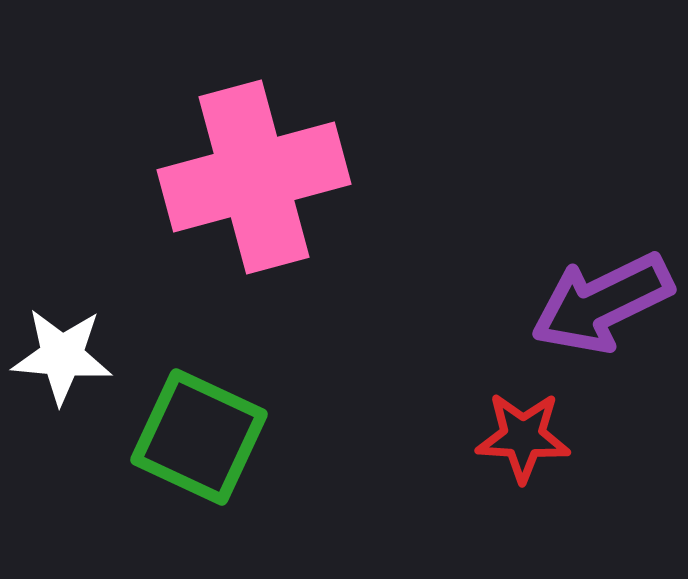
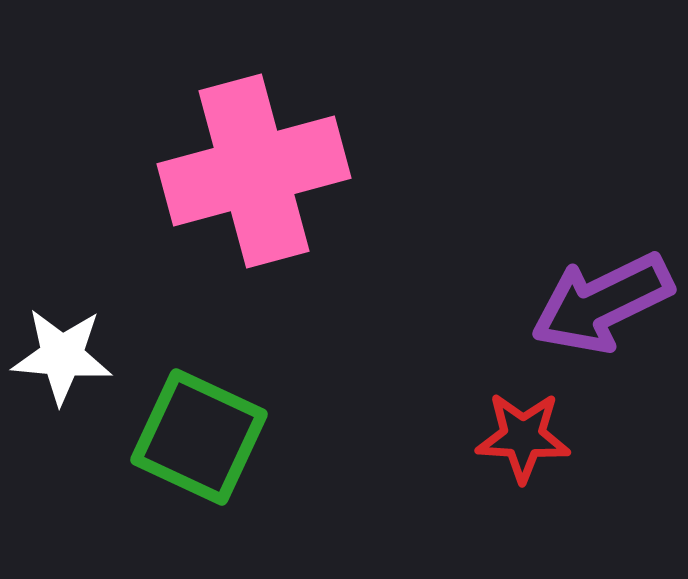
pink cross: moved 6 px up
